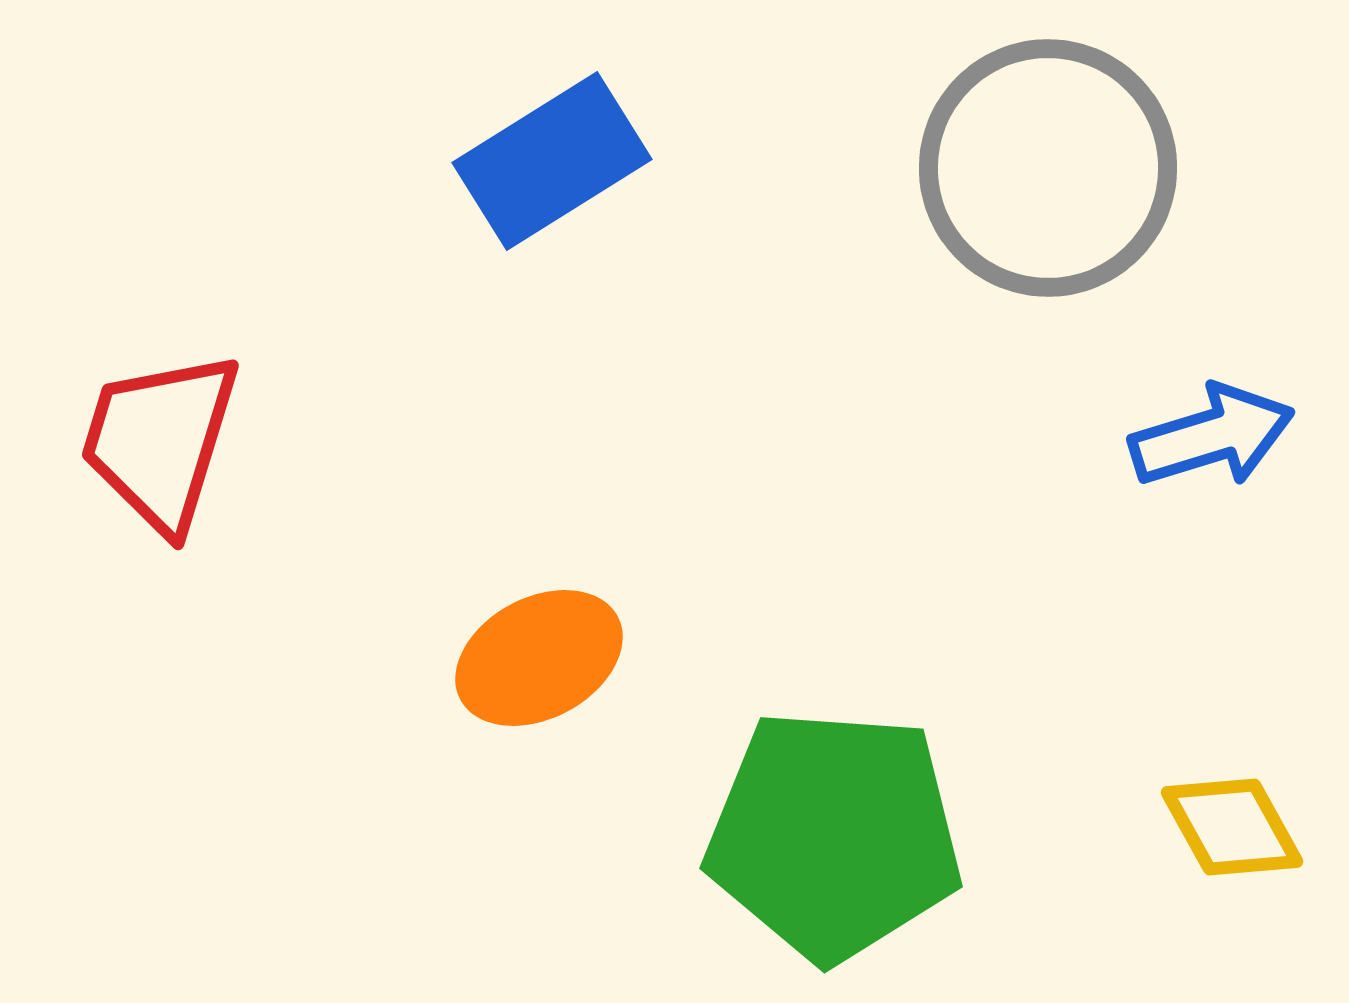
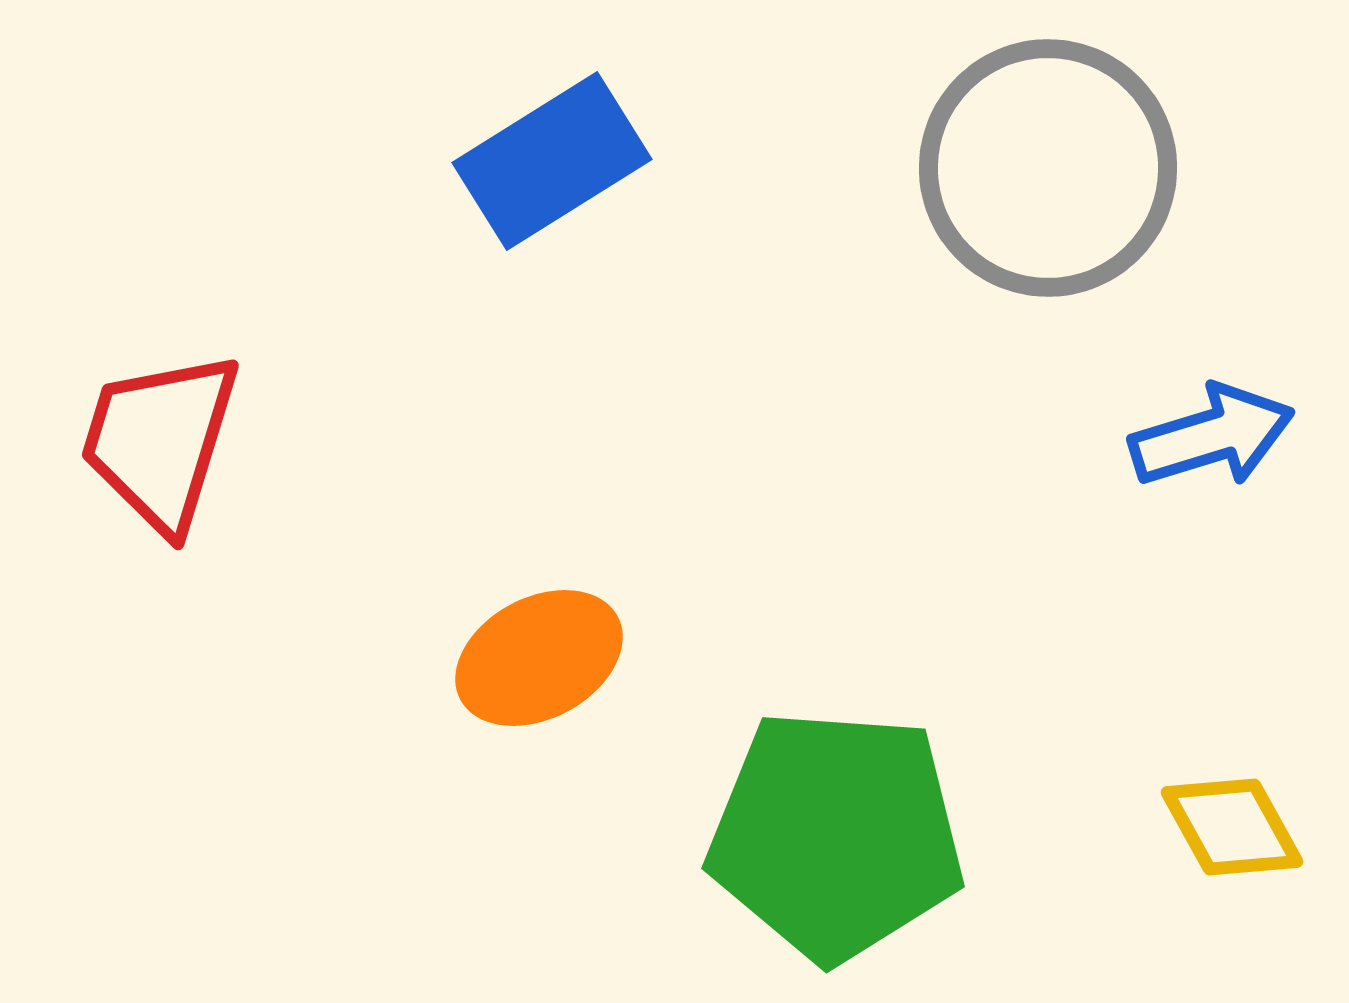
green pentagon: moved 2 px right
